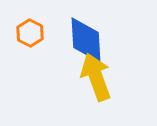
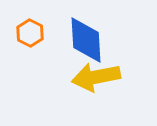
yellow arrow: rotated 81 degrees counterclockwise
